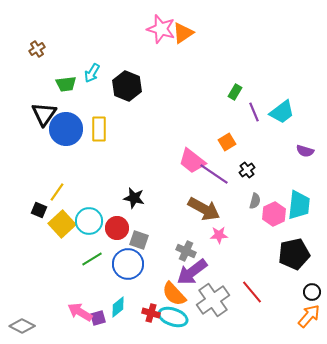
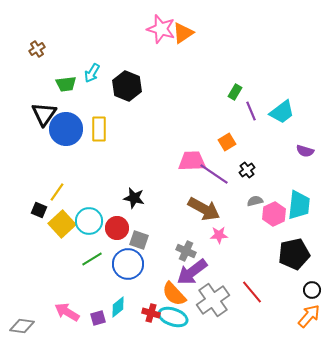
purple line at (254, 112): moved 3 px left, 1 px up
pink trapezoid at (192, 161): rotated 140 degrees clockwise
gray semicircle at (255, 201): rotated 119 degrees counterclockwise
black circle at (312, 292): moved 2 px up
pink arrow at (80, 312): moved 13 px left
gray diamond at (22, 326): rotated 20 degrees counterclockwise
